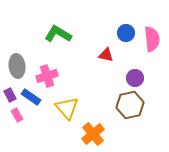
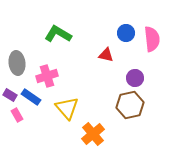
gray ellipse: moved 3 px up
purple rectangle: rotated 32 degrees counterclockwise
